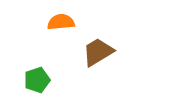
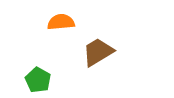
green pentagon: moved 1 px right; rotated 25 degrees counterclockwise
